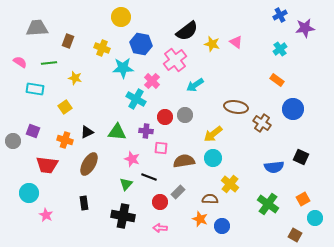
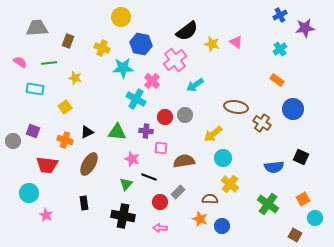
cyan circle at (213, 158): moved 10 px right
